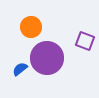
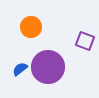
purple circle: moved 1 px right, 9 px down
